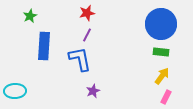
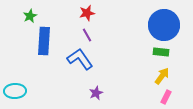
blue circle: moved 3 px right, 1 px down
purple line: rotated 56 degrees counterclockwise
blue rectangle: moved 5 px up
blue L-shape: rotated 24 degrees counterclockwise
purple star: moved 3 px right, 2 px down
